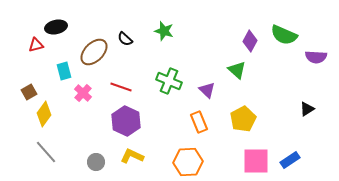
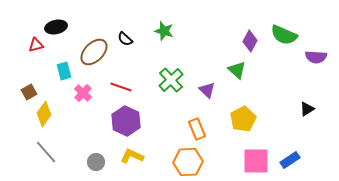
green cross: moved 2 px right, 1 px up; rotated 25 degrees clockwise
orange rectangle: moved 2 px left, 7 px down
